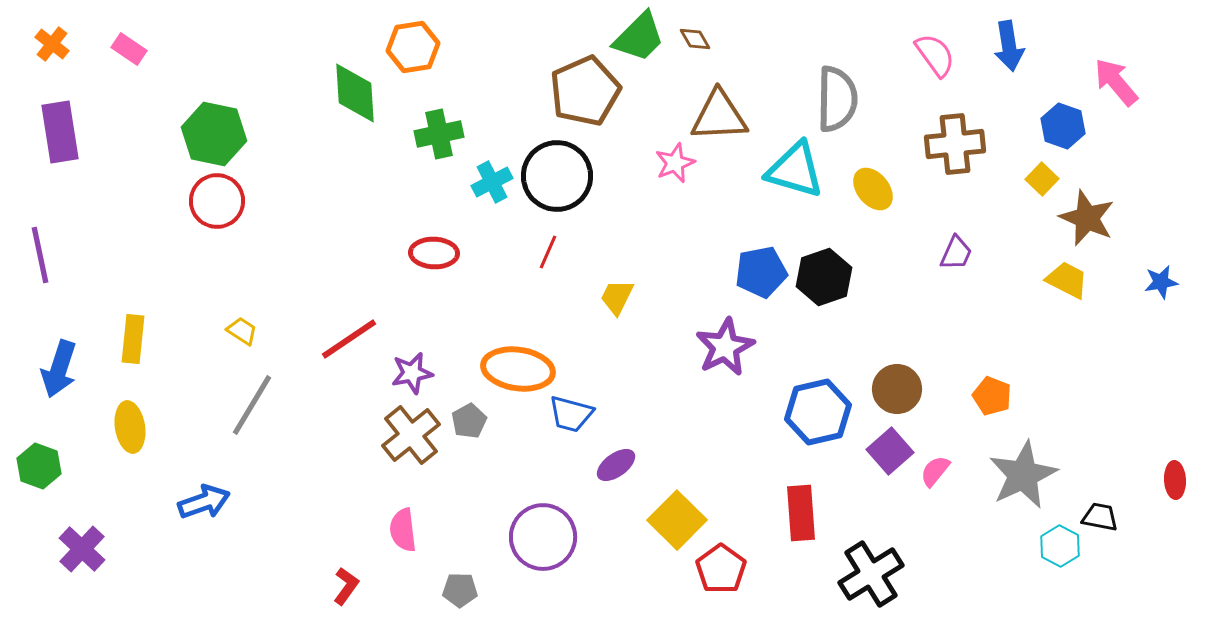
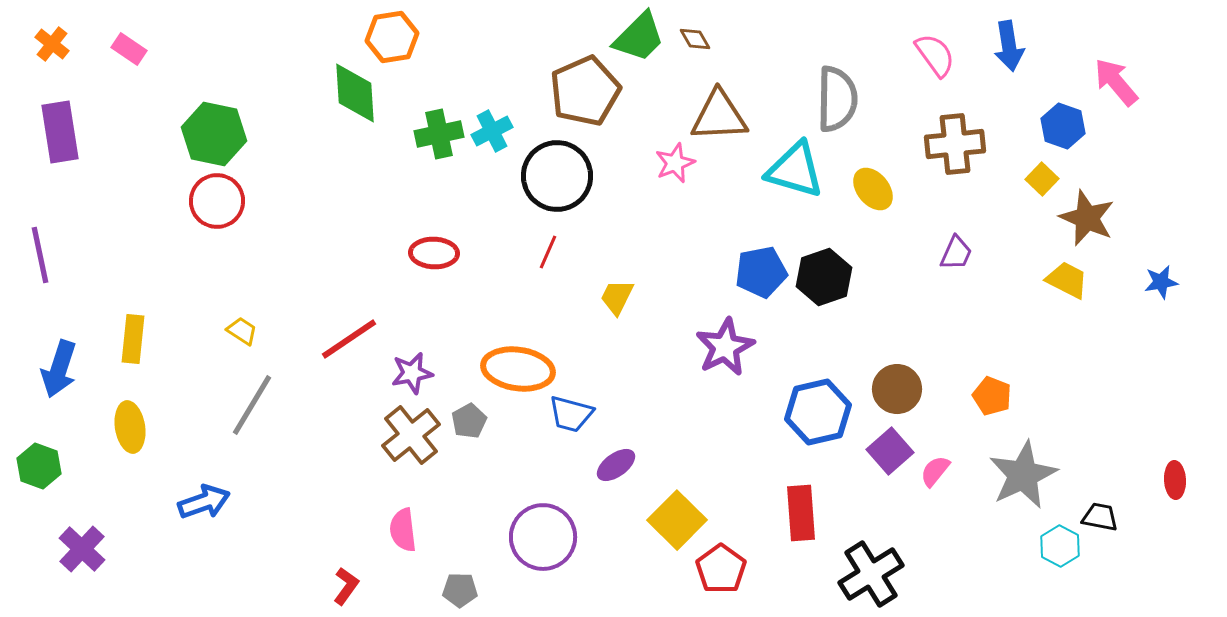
orange hexagon at (413, 47): moved 21 px left, 10 px up
cyan cross at (492, 182): moved 51 px up
